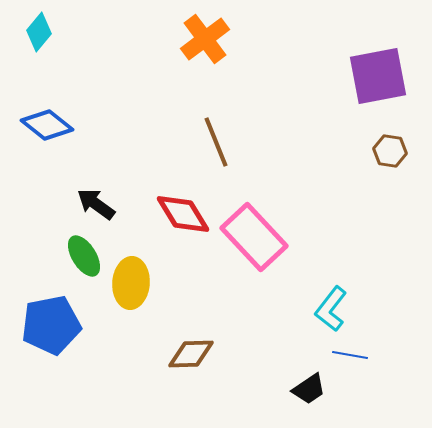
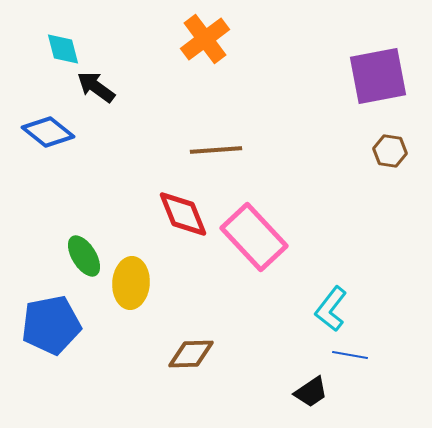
cyan diamond: moved 24 px right, 17 px down; rotated 54 degrees counterclockwise
blue diamond: moved 1 px right, 7 px down
brown line: moved 8 px down; rotated 72 degrees counterclockwise
black arrow: moved 117 px up
red diamond: rotated 10 degrees clockwise
black trapezoid: moved 2 px right, 3 px down
